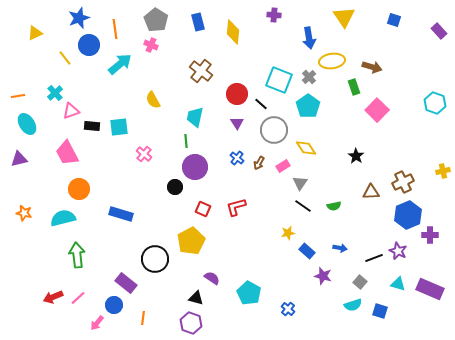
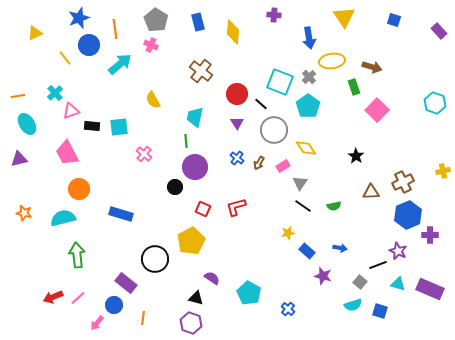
cyan square at (279, 80): moved 1 px right, 2 px down
black line at (374, 258): moved 4 px right, 7 px down
